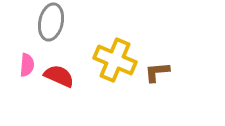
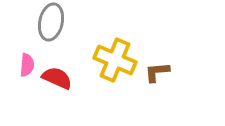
red semicircle: moved 2 px left, 2 px down
